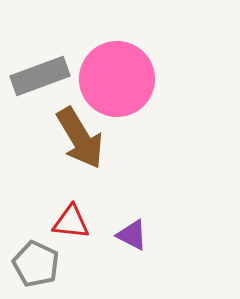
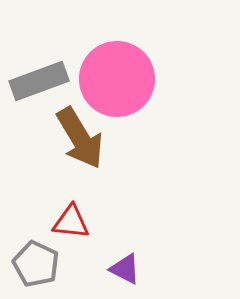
gray rectangle: moved 1 px left, 5 px down
purple triangle: moved 7 px left, 34 px down
